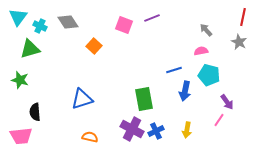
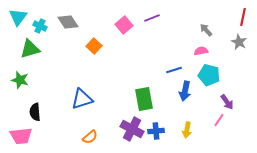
pink square: rotated 30 degrees clockwise
blue cross: rotated 21 degrees clockwise
orange semicircle: rotated 126 degrees clockwise
